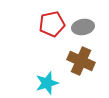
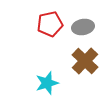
red pentagon: moved 2 px left
brown cross: moved 4 px right; rotated 20 degrees clockwise
